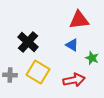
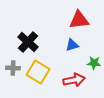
blue triangle: rotated 48 degrees counterclockwise
green star: moved 2 px right, 5 px down; rotated 16 degrees counterclockwise
gray cross: moved 3 px right, 7 px up
